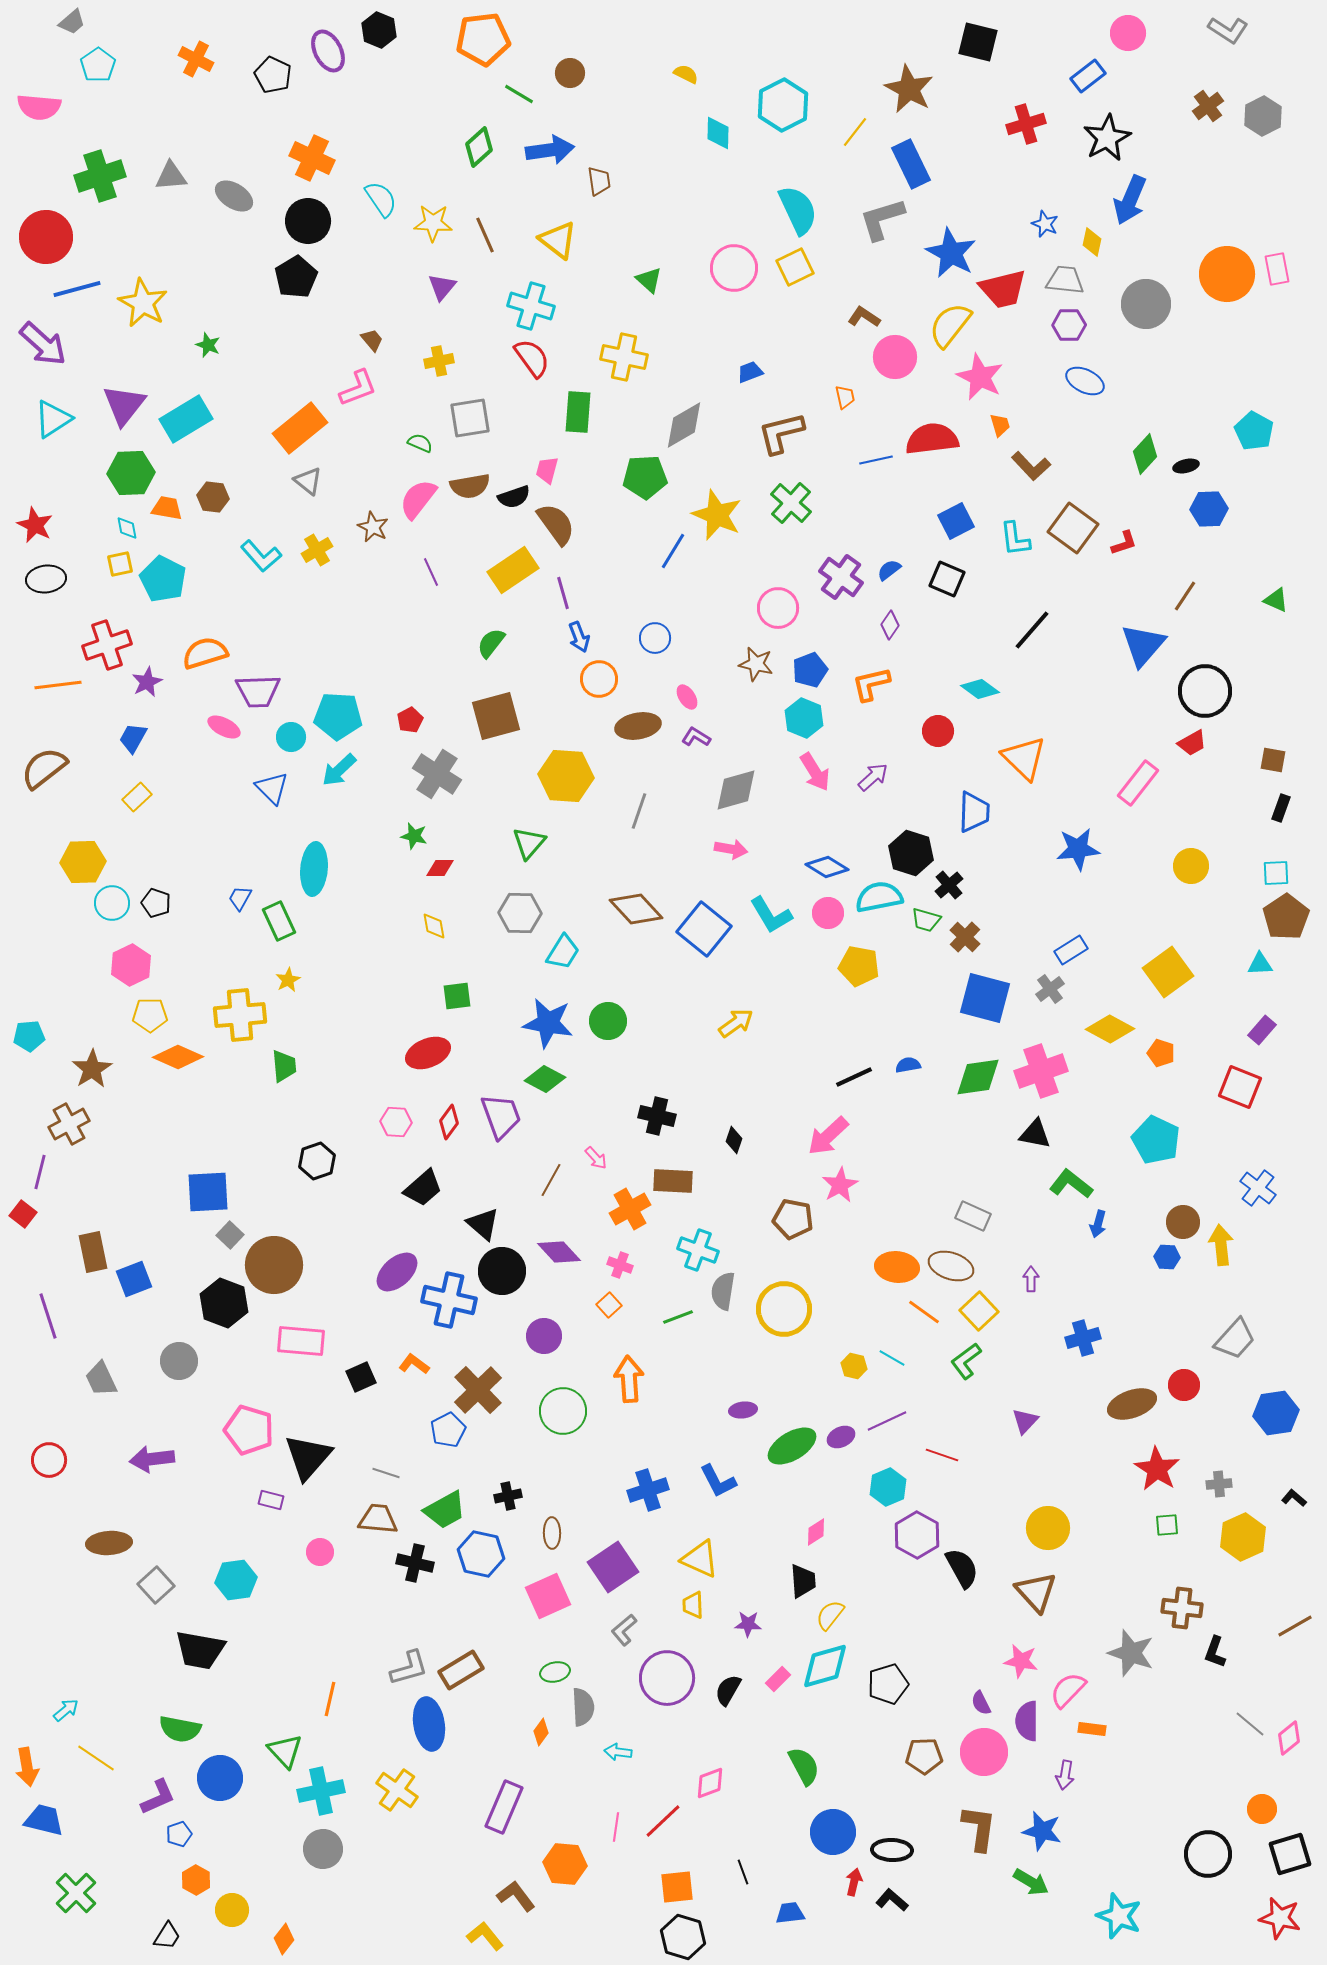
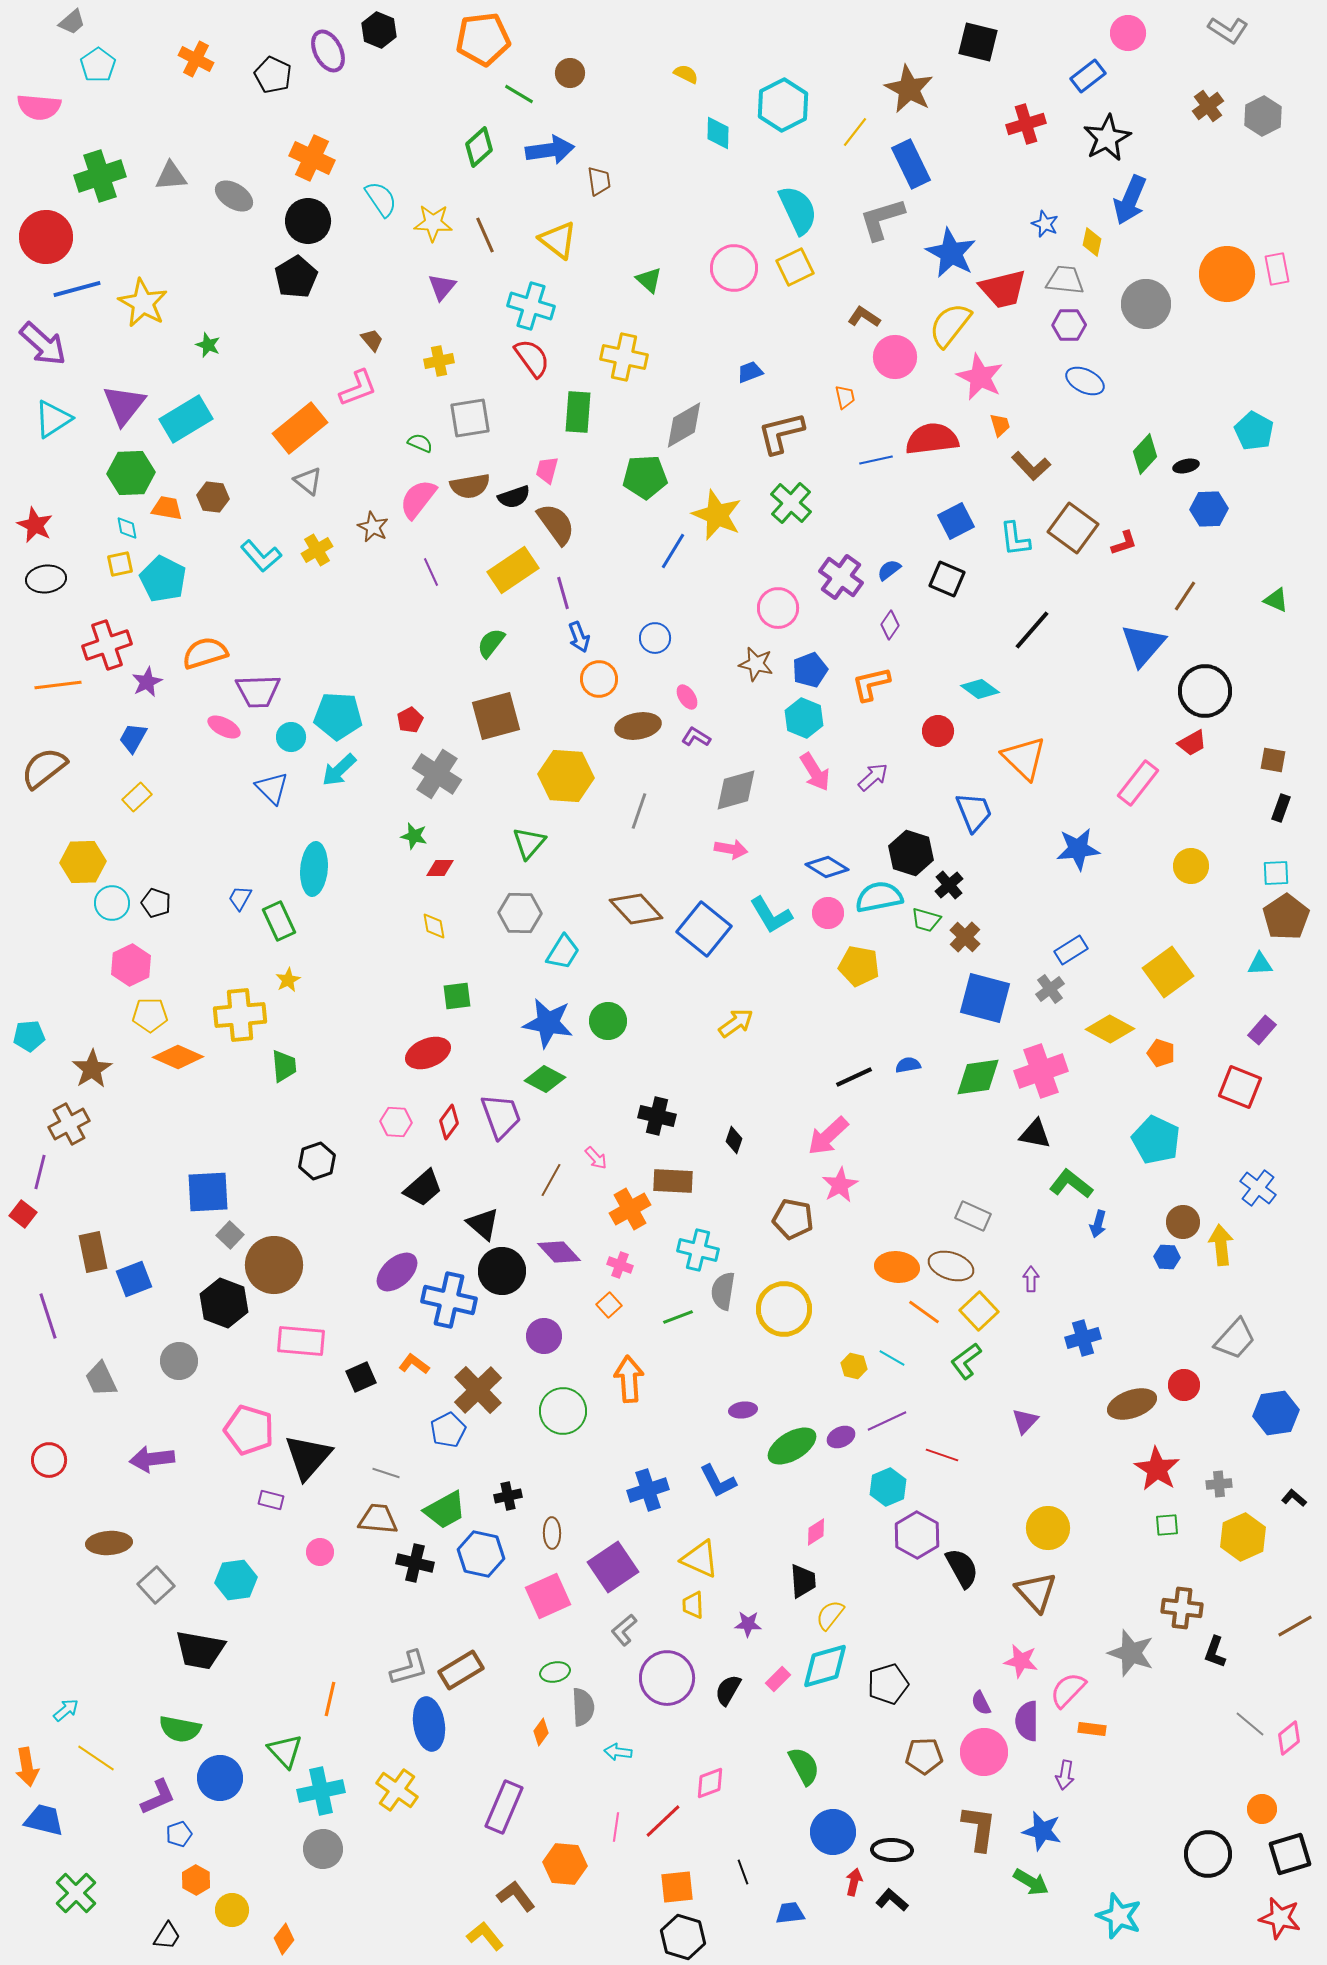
blue trapezoid at (974, 812): rotated 24 degrees counterclockwise
cyan cross at (698, 1250): rotated 6 degrees counterclockwise
